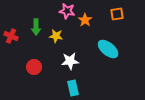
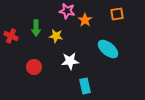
green arrow: moved 1 px down
cyan rectangle: moved 12 px right, 2 px up
